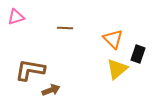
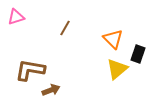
brown line: rotated 63 degrees counterclockwise
